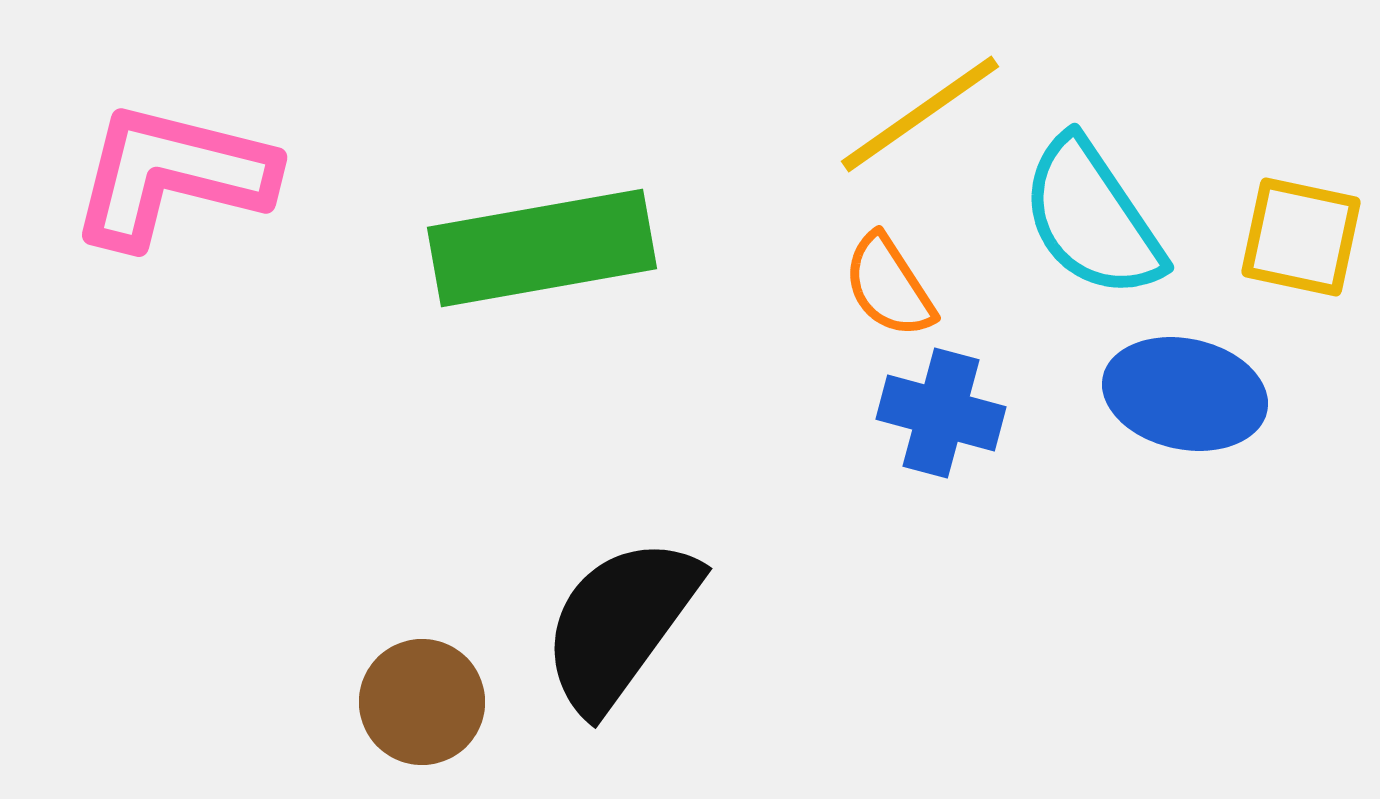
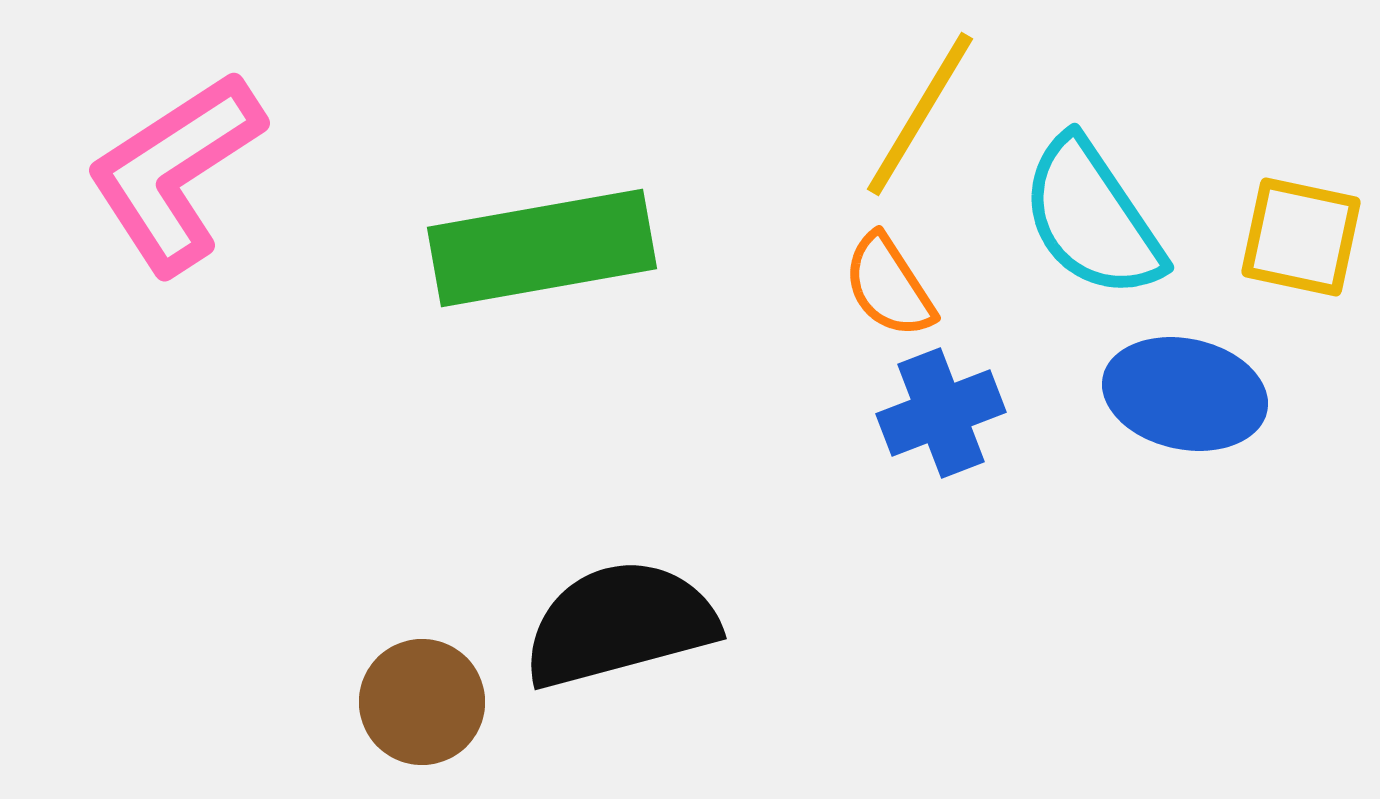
yellow line: rotated 24 degrees counterclockwise
pink L-shape: moved 3 px right, 3 px up; rotated 47 degrees counterclockwise
blue cross: rotated 36 degrees counterclockwise
black semicircle: rotated 39 degrees clockwise
